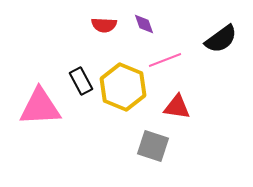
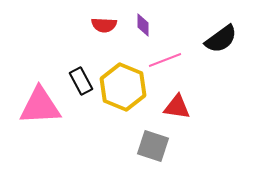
purple diamond: moved 1 px left, 1 px down; rotated 20 degrees clockwise
pink triangle: moved 1 px up
